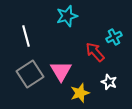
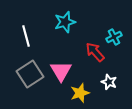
cyan star: moved 2 px left, 6 px down
